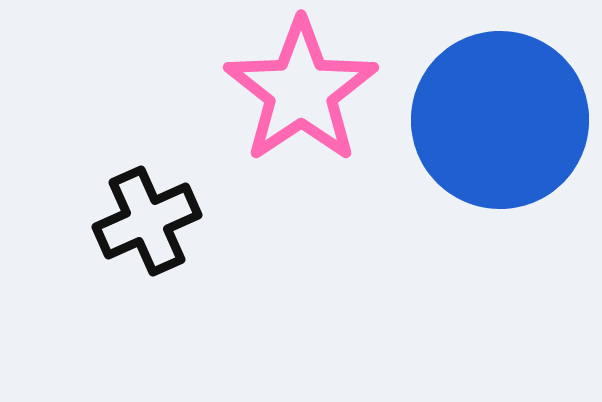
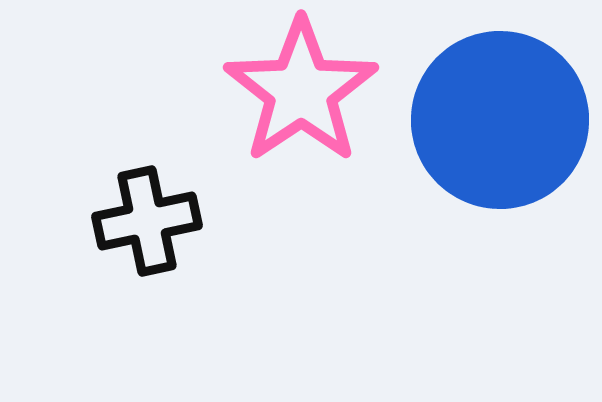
black cross: rotated 12 degrees clockwise
